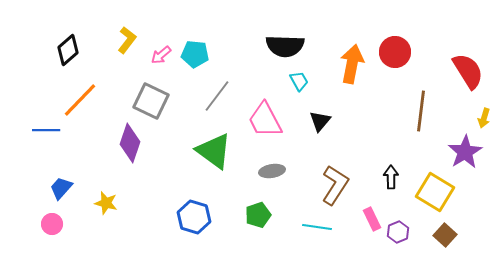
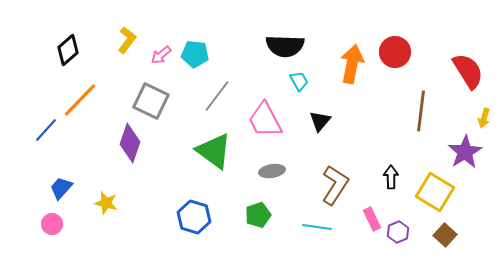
blue line: rotated 48 degrees counterclockwise
